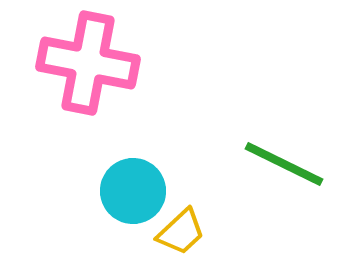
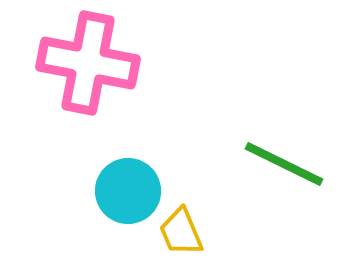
cyan circle: moved 5 px left
yellow trapezoid: rotated 110 degrees clockwise
